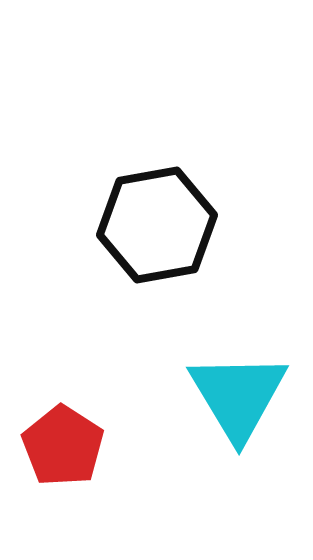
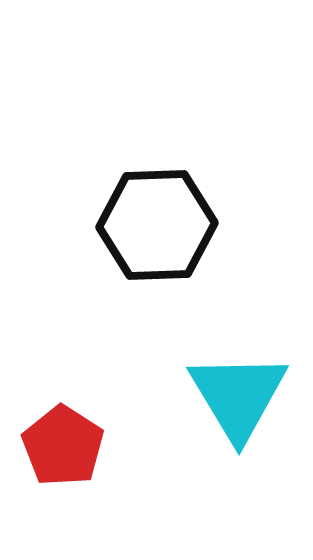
black hexagon: rotated 8 degrees clockwise
